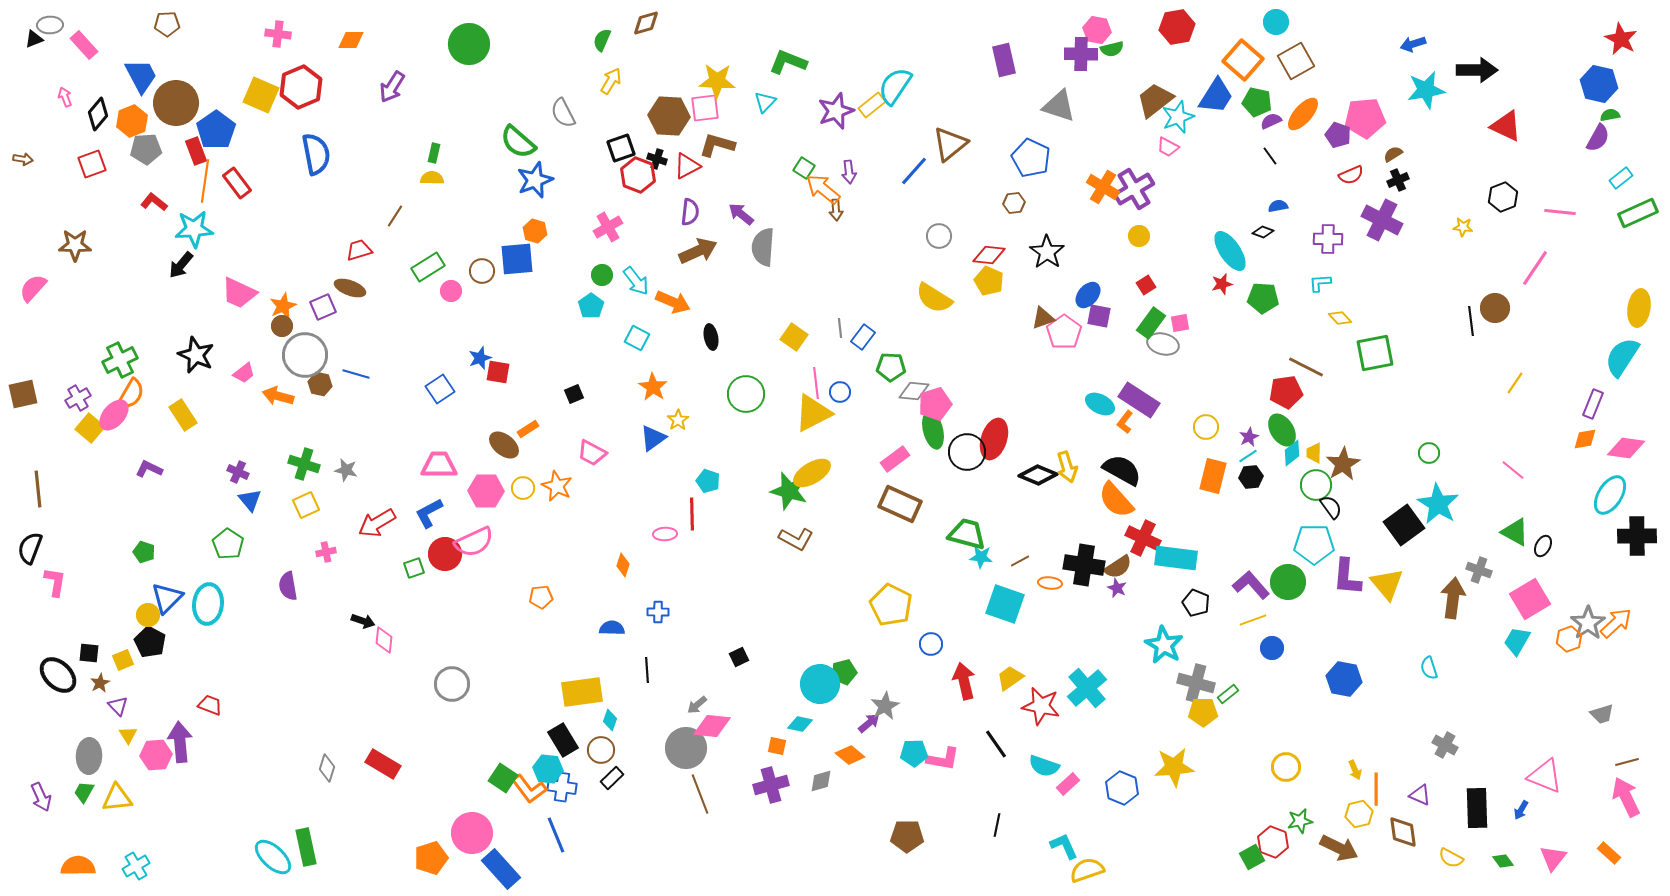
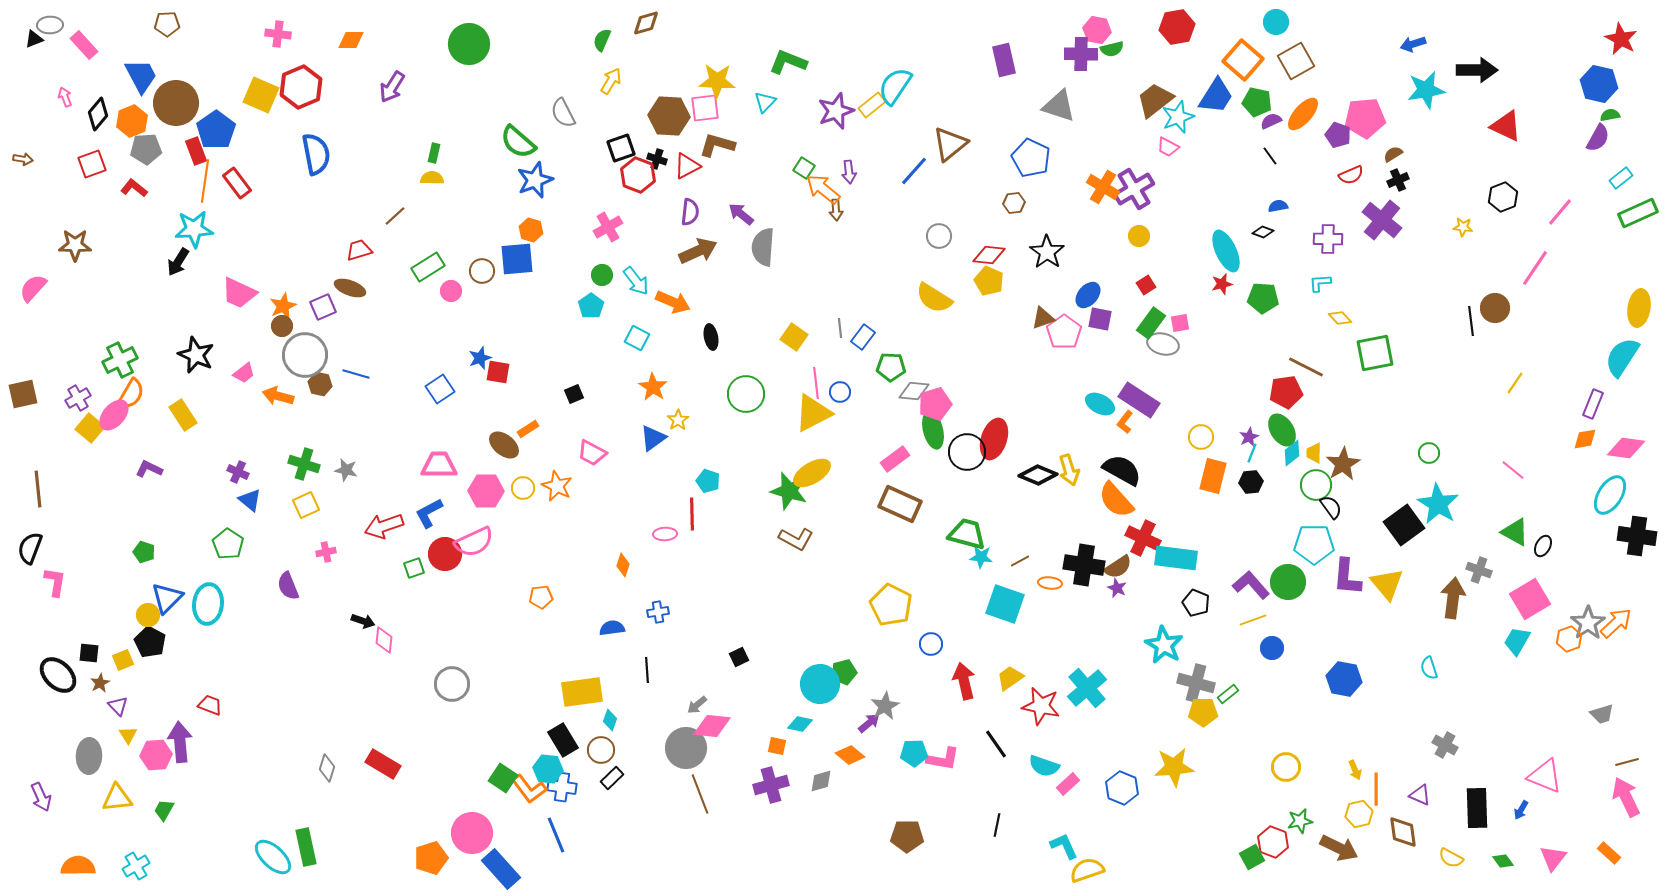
red L-shape at (154, 202): moved 20 px left, 14 px up
pink line at (1560, 212): rotated 56 degrees counterclockwise
brown line at (395, 216): rotated 15 degrees clockwise
purple cross at (1382, 220): rotated 12 degrees clockwise
orange hexagon at (535, 231): moved 4 px left, 1 px up
cyan ellipse at (1230, 251): moved 4 px left; rotated 9 degrees clockwise
black arrow at (181, 265): moved 3 px left, 3 px up; rotated 8 degrees counterclockwise
purple square at (1099, 316): moved 1 px right, 3 px down
yellow circle at (1206, 427): moved 5 px left, 10 px down
cyan line at (1248, 456): moved 4 px right, 3 px up; rotated 36 degrees counterclockwise
yellow arrow at (1067, 467): moved 2 px right, 3 px down
black hexagon at (1251, 477): moved 5 px down
blue triangle at (250, 500): rotated 10 degrees counterclockwise
red arrow at (377, 523): moved 7 px right, 3 px down; rotated 12 degrees clockwise
black cross at (1637, 536): rotated 9 degrees clockwise
purple semicircle at (288, 586): rotated 12 degrees counterclockwise
blue cross at (658, 612): rotated 10 degrees counterclockwise
blue semicircle at (612, 628): rotated 10 degrees counterclockwise
green trapezoid at (84, 792): moved 80 px right, 18 px down
